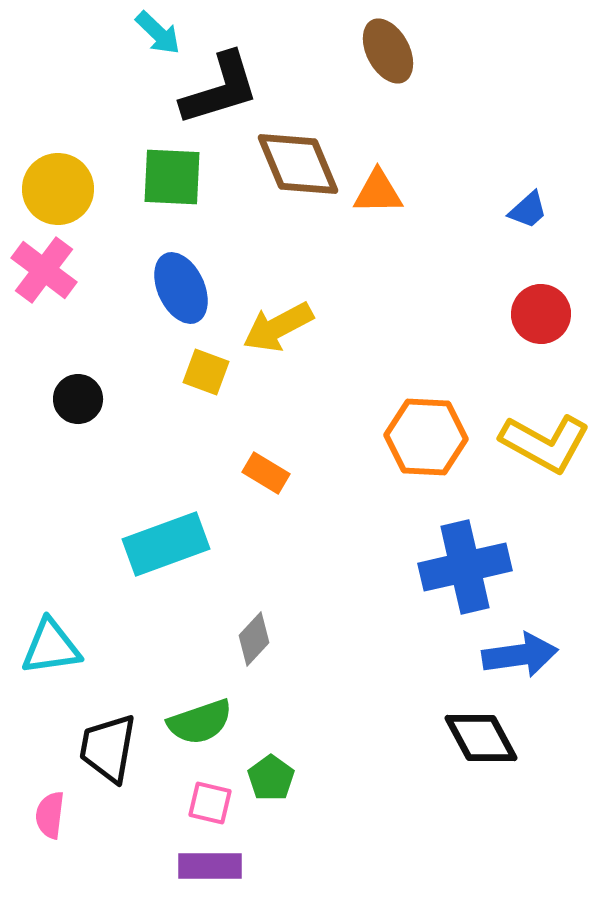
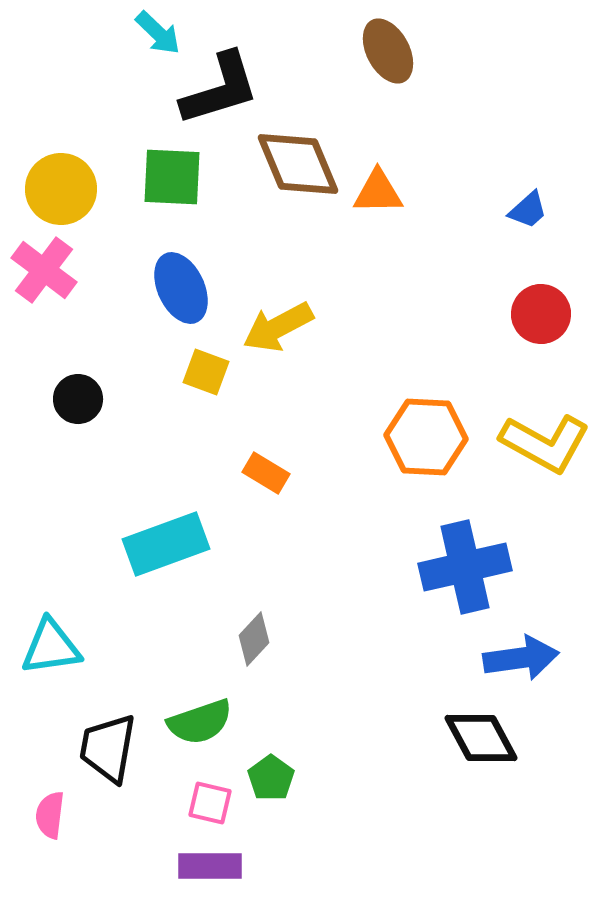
yellow circle: moved 3 px right
blue arrow: moved 1 px right, 3 px down
